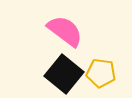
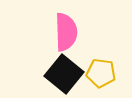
pink semicircle: moved 1 px right, 1 px down; rotated 51 degrees clockwise
